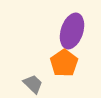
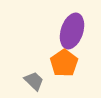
gray trapezoid: moved 1 px right, 3 px up
